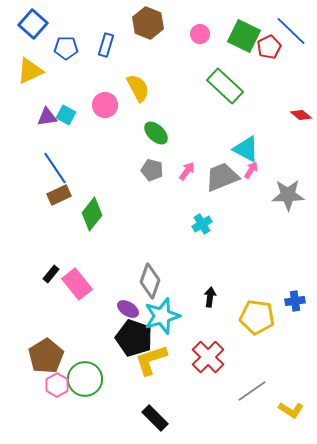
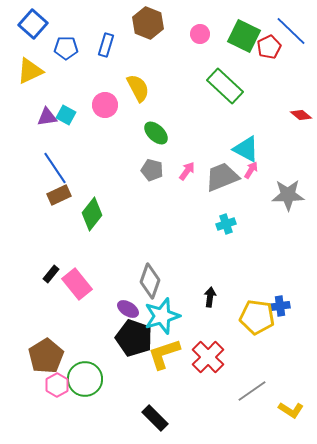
cyan cross at (202, 224): moved 24 px right; rotated 12 degrees clockwise
blue cross at (295, 301): moved 15 px left, 5 px down
yellow L-shape at (151, 360): moved 13 px right, 6 px up
